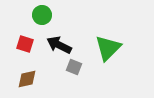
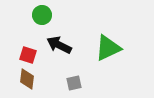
red square: moved 3 px right, 11 px down
green triangle: rotated 20 degrees clockwise
gray square: moved 16 px down; rotated 35 degrees counterclockwise
brown diamond: rotated 70 degrees counterclockwise
